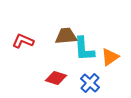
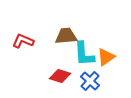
cyan L-shape: moved 5 px down
orange triangle: moved 4 px left
red diamond: moved 4 px right, 2 px up
blue cross: moved 2 px up
